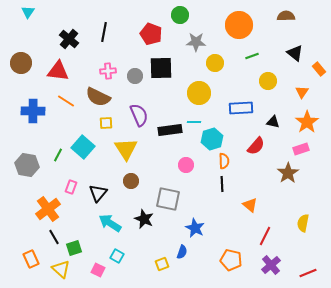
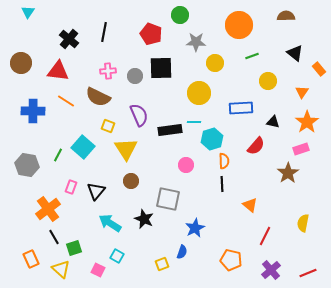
yellow square at (106, 123): moved 2 px right, 3 px down; rotated 24 degrees clockwise
black triangle at (98, 193): moved 2 px left, 2 px up
blue star at (195, 228): rotated 18 degrees clockwise
purple cross at (271, 265): moved 5 px down
